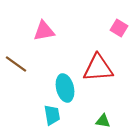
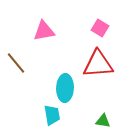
pink square: moved 19 px left
brown line: moved 1 px up; rotated 15 degrees clockwise
red triangle: moved 4 px up
cyan ellipse: rotated 16 degrees clockwise
